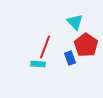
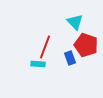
red pentagon: rotated 15 degrees counterclockwise
